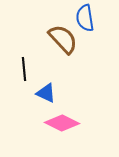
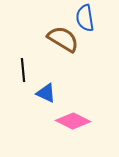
brown semicircle: rotated 16 degrees counterclockwise
black line: moved 1 px left, 1 px down
pink diamond: moved 11 px right, 2 px up
